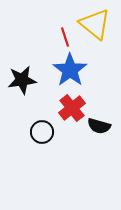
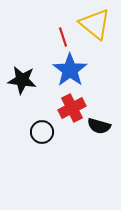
red line: moved 2 px left
black star: rotated 16 degrees clockwise
red cross: rotated 12 degrees clockwise
